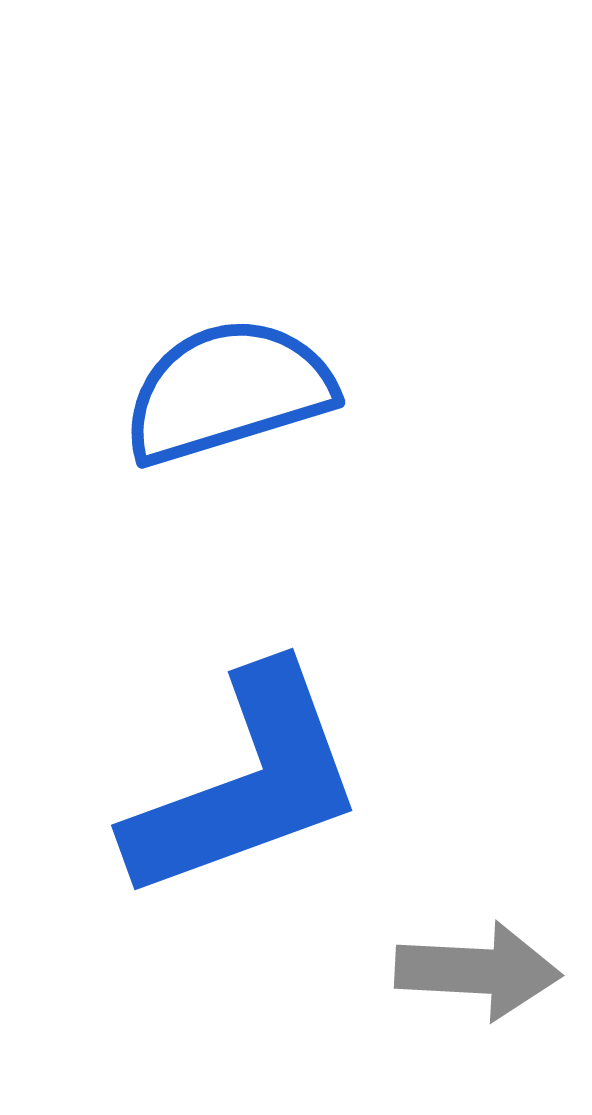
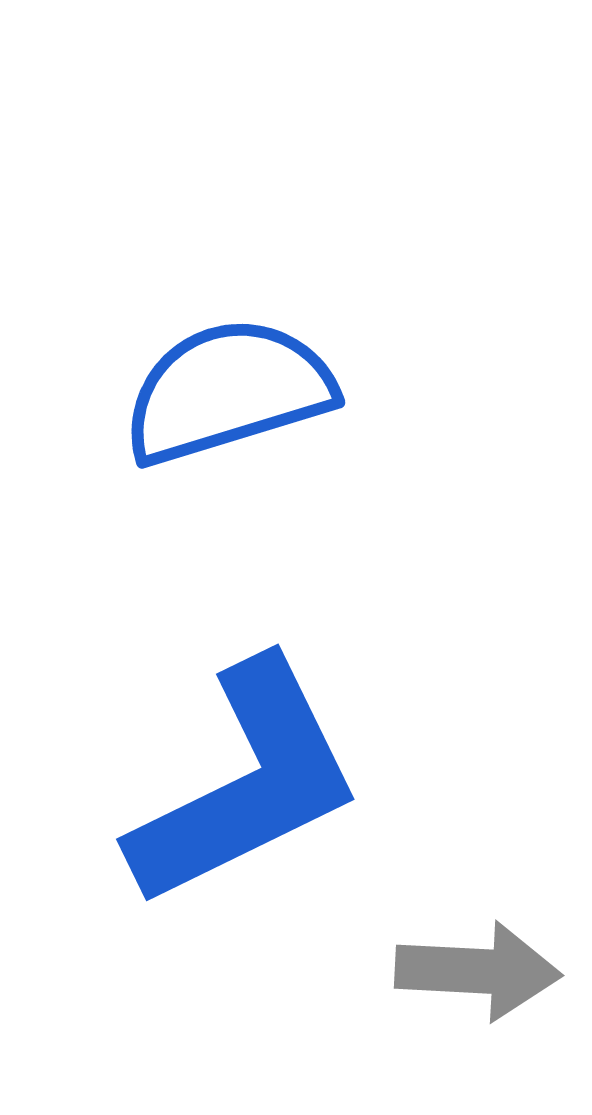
blue L-shape: rotated 6 degrees counterclockwise
